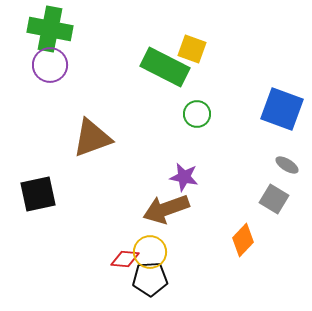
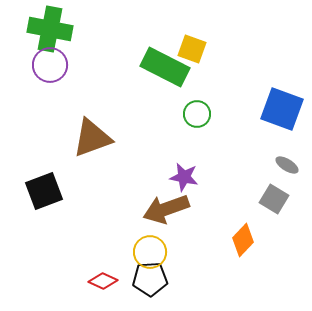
black square: moved 6 px right, 3 px up; rotated 9 degrees counterclockwise
red diamond: moved 22 px left, 22 px down; rotated 20 degrees clockwise
